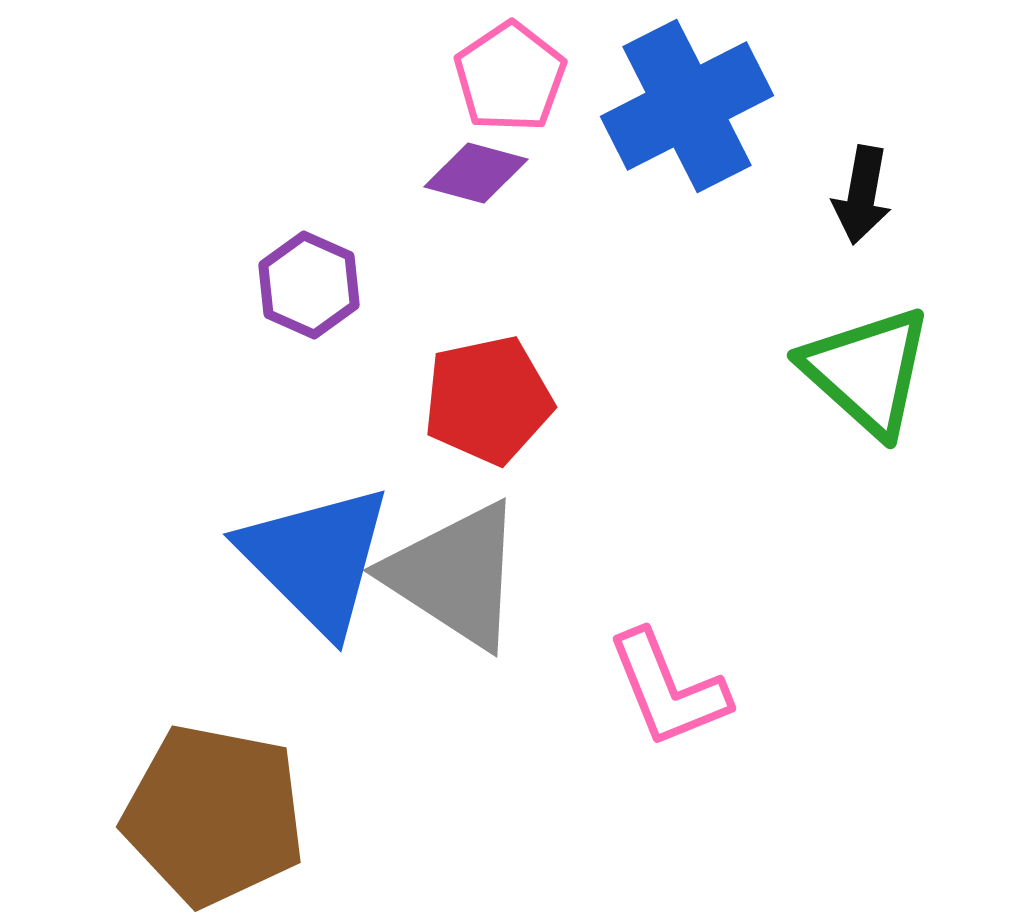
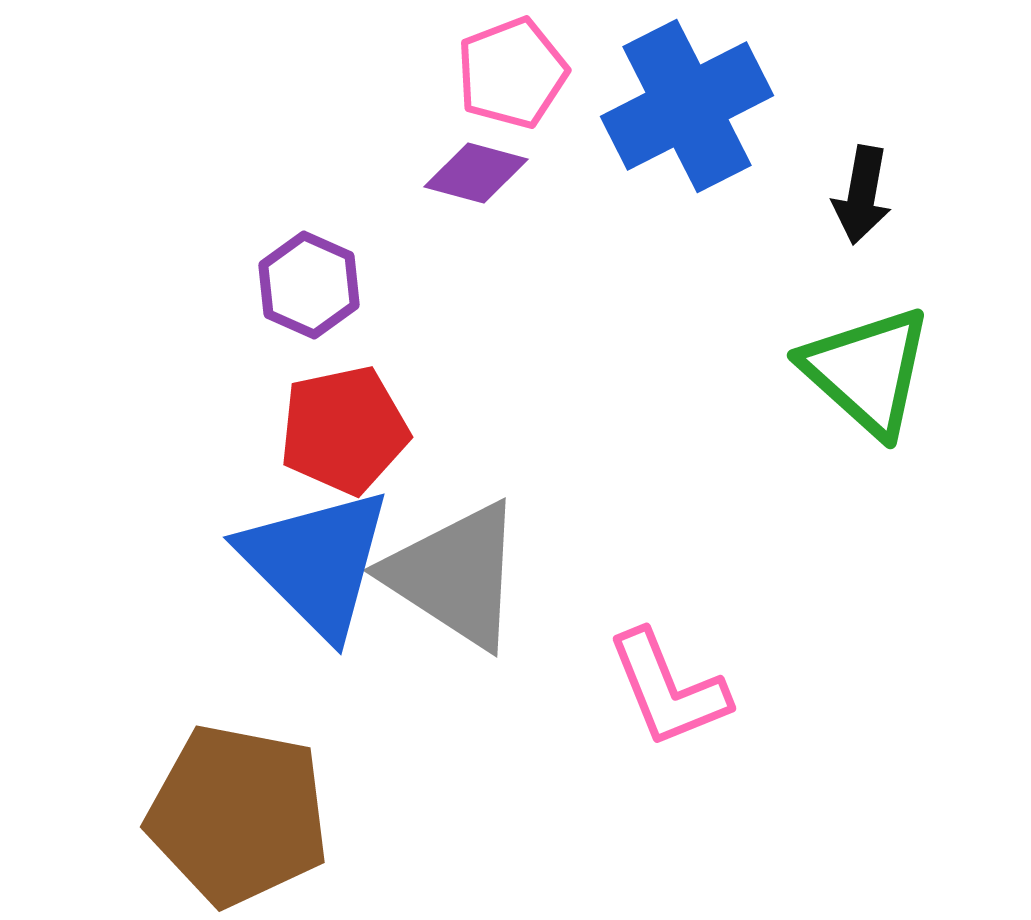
pink pentagon: moved 2 px right, 4 px up; rotated 13 degrees clockwise
red pentagon: moved 144 px left, 30 px down
blue triangle: moved 3 px down
brown pentagon: moved 24 px right
